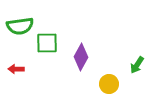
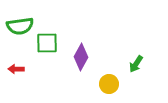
green arrow: moved 1 px left, 1 px up
